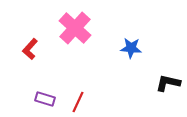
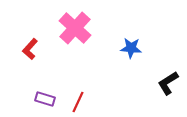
black L-shape: rotated 45 degrees counterclockwise
